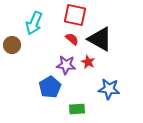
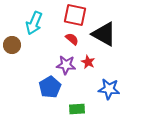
black triangle: moved 4 px right, 5 px up
